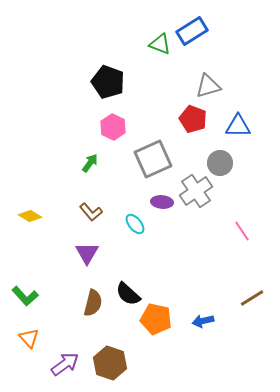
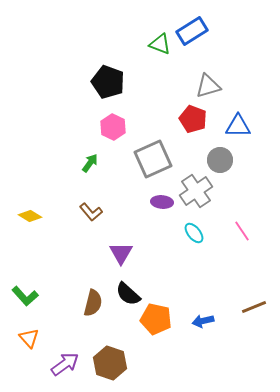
gray circle: moved 3 px up
cyan ellipse: moved 59 px right, 9 px down
purple triangle: moved 34 px right
brown line: moved 2 px right, 9 px down; rotated 10 degrees clockwise
